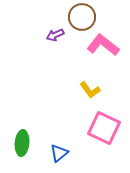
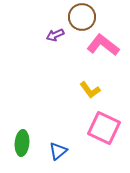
blue triangle: moved 1 px left, 2 px up
